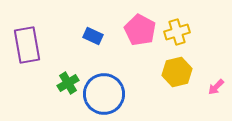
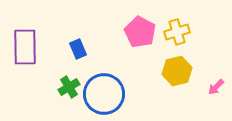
pink pentagon: moved 2 px down
blue rectangle: moved 15 px left, 13 px down; rotated 42 degrees clockwise
purple rectangle: moved 2 px left, 2 px down; rotated 9 degrees clockwise
yellow hexagon: moved 1 px up
green cross: moved 1 px right, 4 px down
